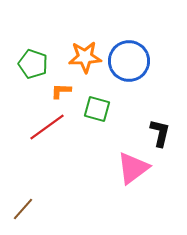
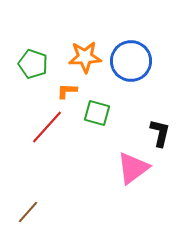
blue circle: moved 2 px right
orange L-shape: moved 6 px right
green square: moved 4 px down
red line: rotated 12 degrees counterclockwise
brown line: moved 5 px right, 3 px down
